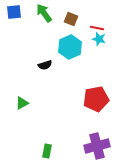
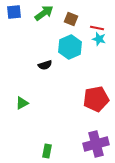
green arrow: rotated 90 degrees clockwise
purple cross: moved 1 px left, 2 px up
